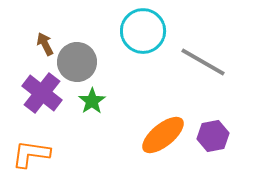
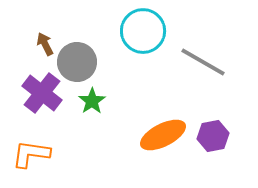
orange ellipse: rotated 12 degrees clockwise
